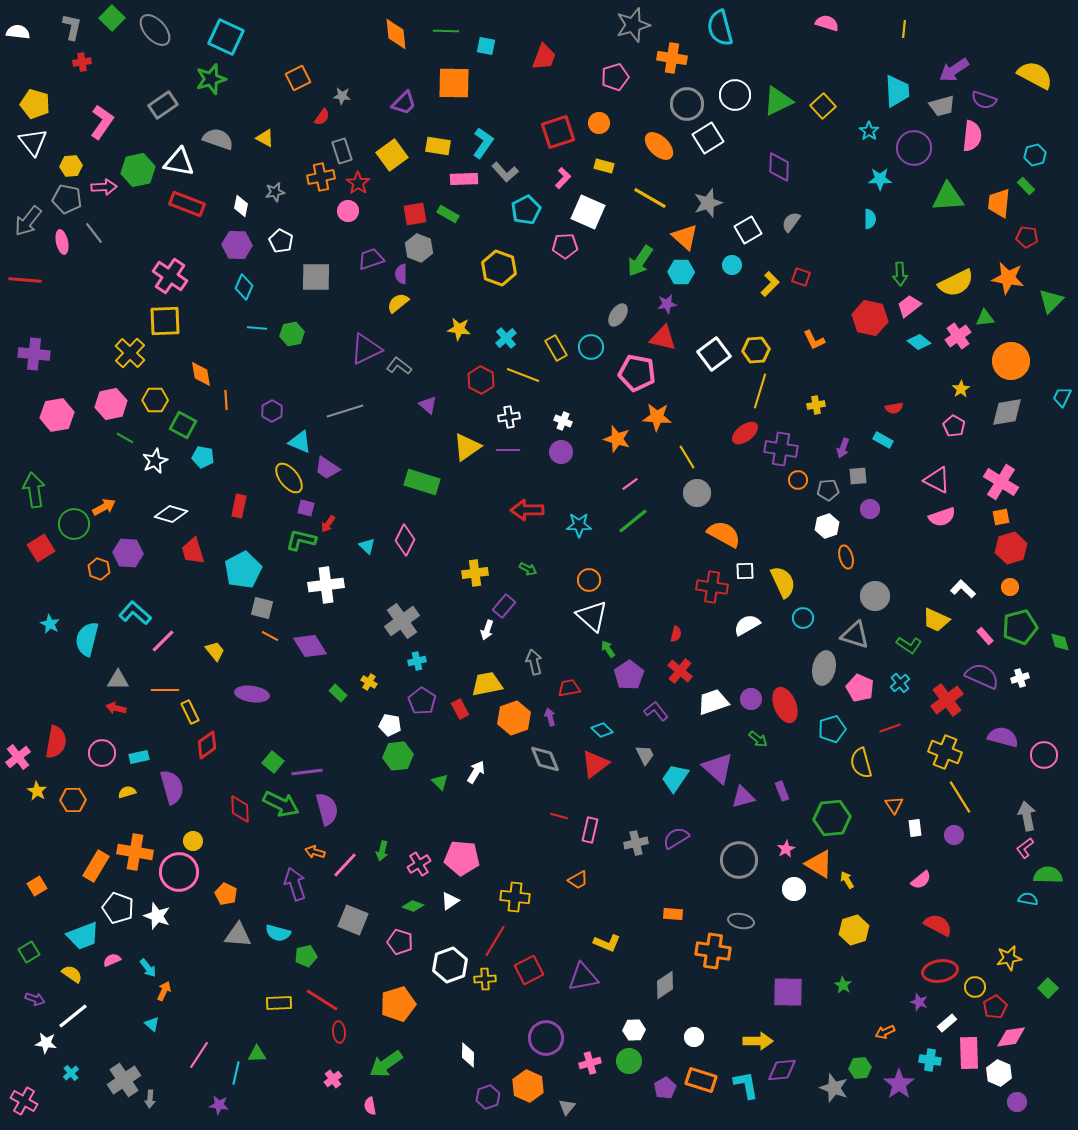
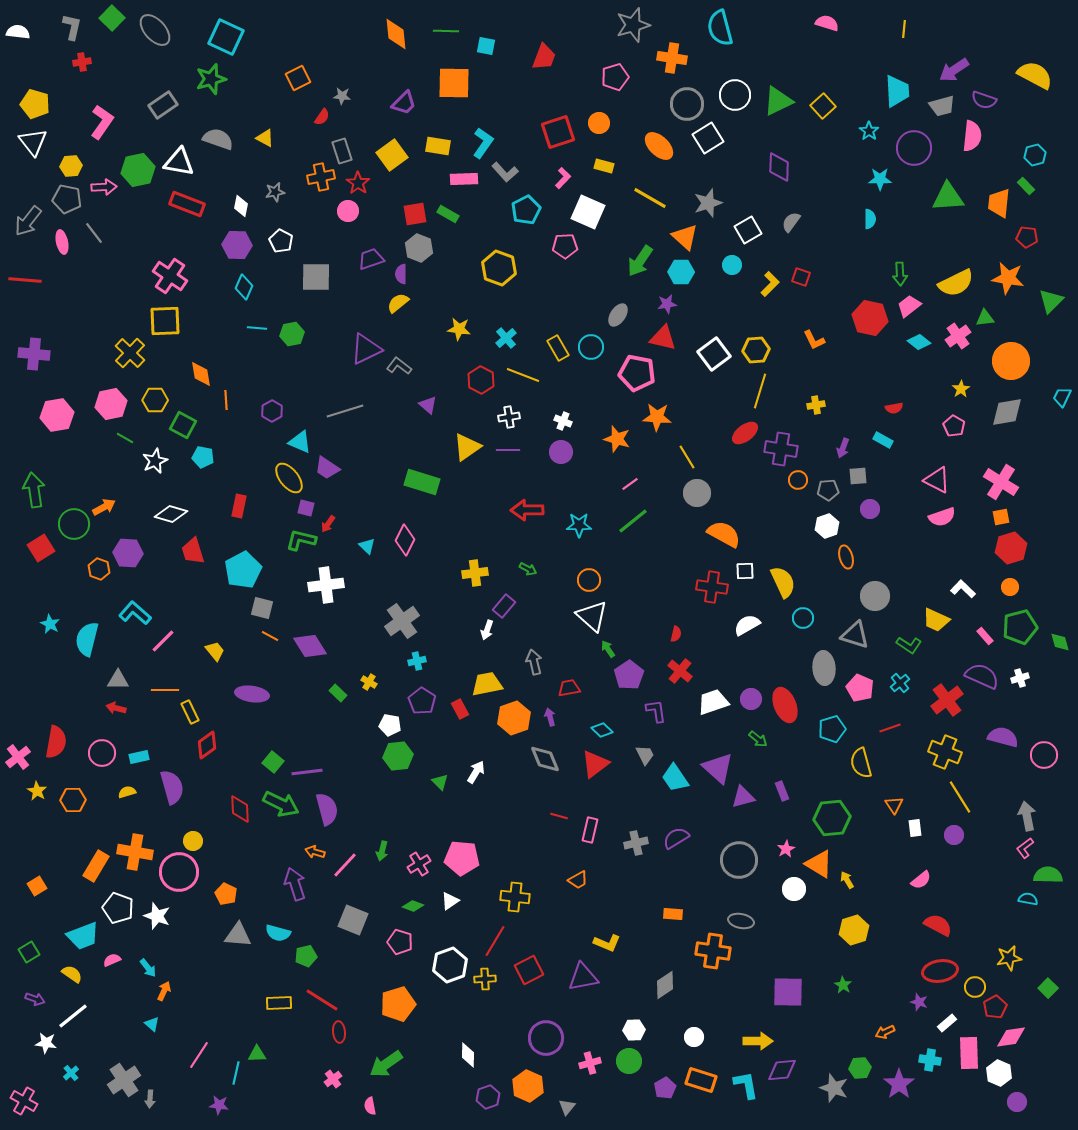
yellow rectangle at (556, 348): moved 2 px right
gray ellipse at (824, 668): rotated 16 degrees counterclockwise
purple L-shape at (656, 711): rotated 30 degrees clockwise
cyan trapezoid at (675, 778): rotated 68 degrees counterclockwise
